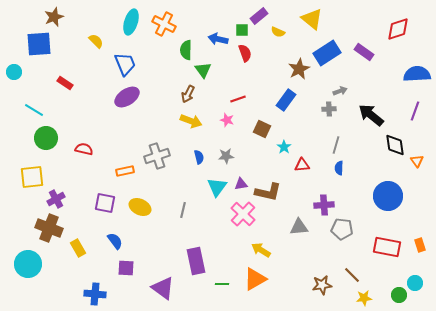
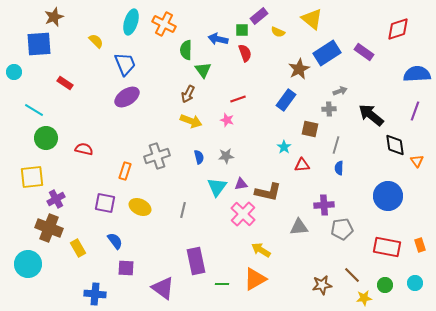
brown square at (262, 129): moved 48 px right; rotated 12 degrees counterclockwise
orange rectangle at (125, 171): rotated 60 degrees counterclockwise
gray pentagon at (342, 229): rotated 15 degrees counterclockwise
green circle at (399, 295): moved 14 px left, 10 px up
